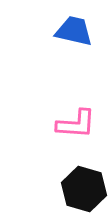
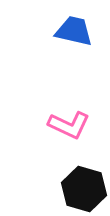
pink L-shape: moved 7 px left, 1 px down; rotated 21 degrees clockwise
